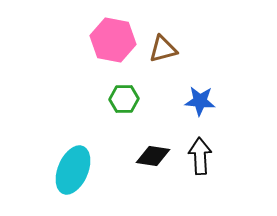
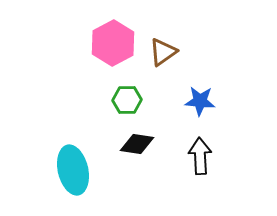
pink hexagon: moved 3 px down; rotated 21 degrees clockwise
brown triangle: moved 3 px down; rotated 20 degrees counterclockwise
green hexagon: moved 3 px right, 1 px down
black diamond: moved 16 px left, 12 px up
cyan ellipse: rotated 36 degrees counterclockwise
